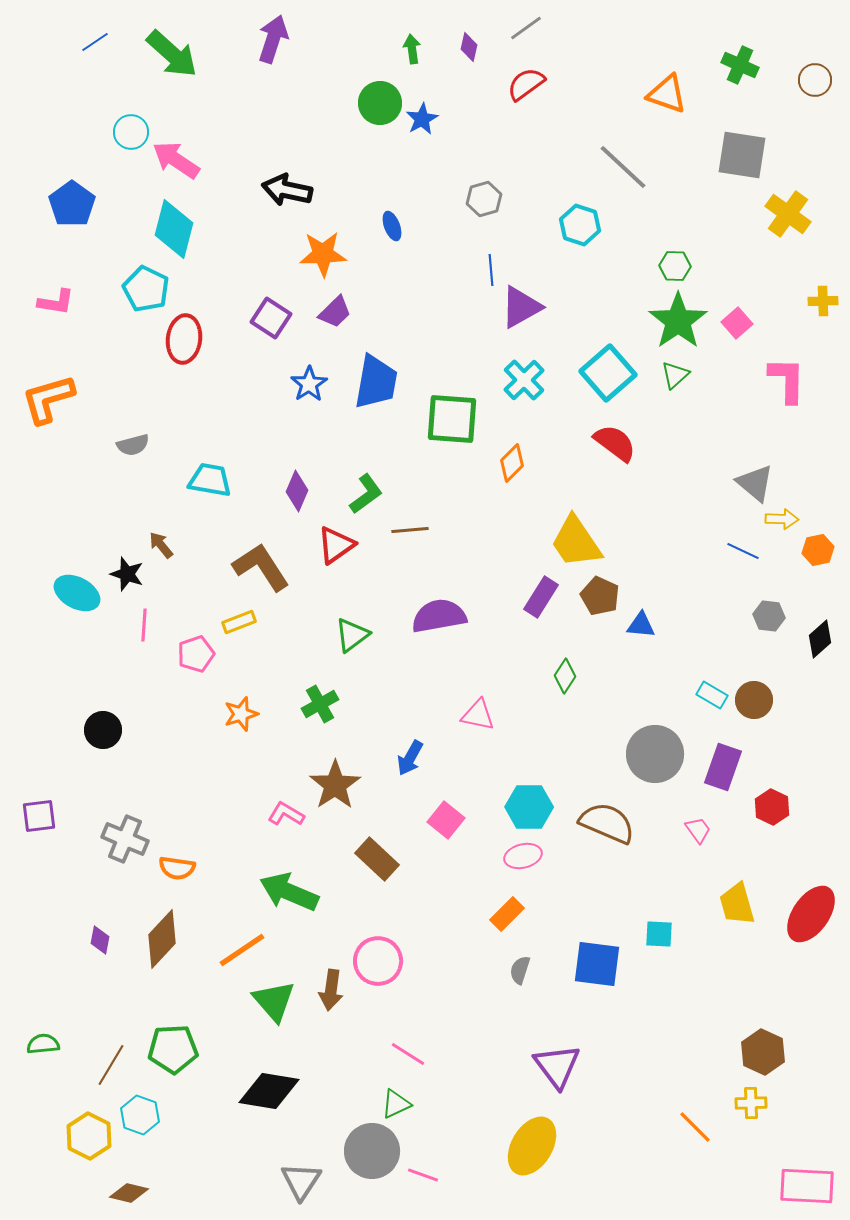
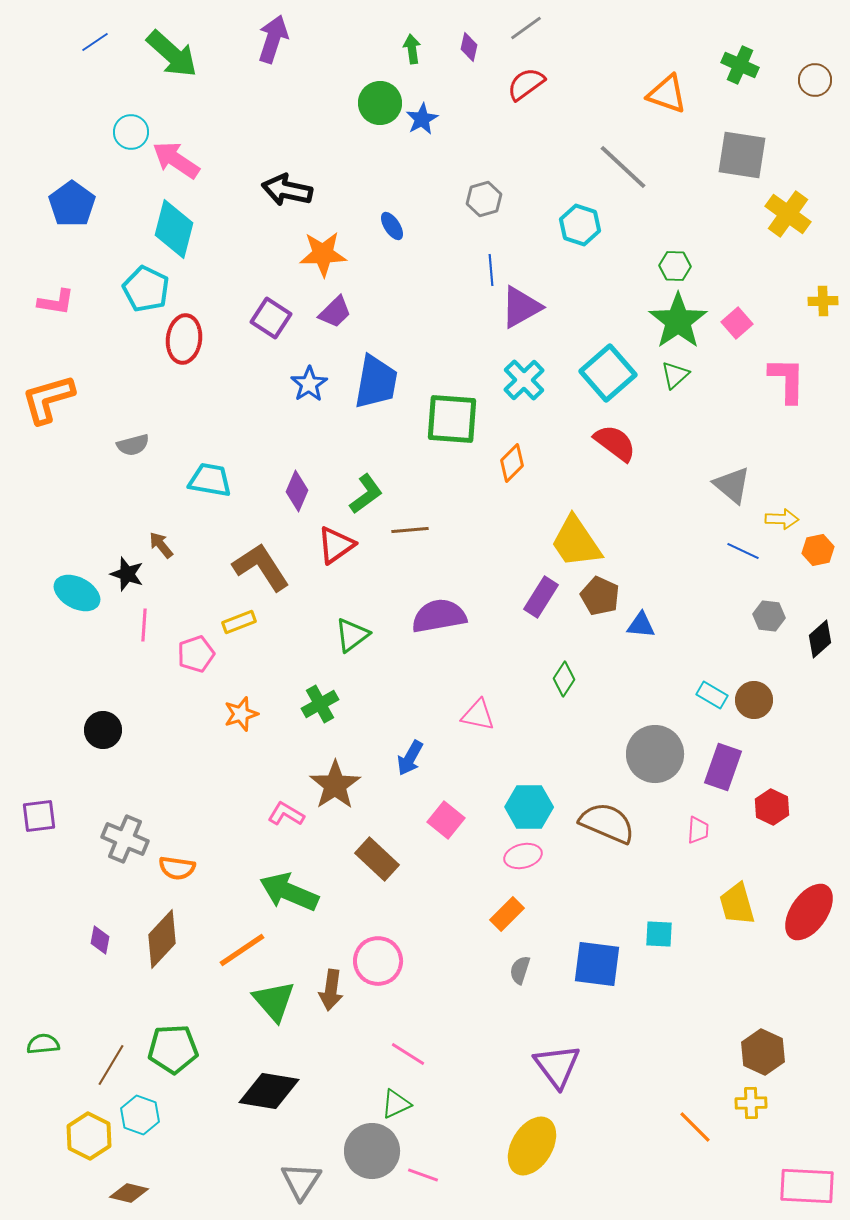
blue ellipse at (392, 226): rotated 12 degrees counterclockwise
gray triangle at (755, 483): moved 23 px left, 2 px down
green diamond at (565, 676): moved 1 px left, 3 px down
pink trapezoid at (698, 830): rotated 40 degrees clockwise
red ellipse at (811, 914): moved 2 px left, 2 px up
